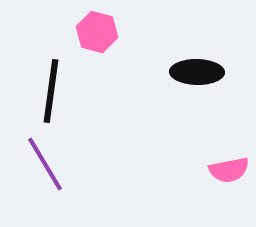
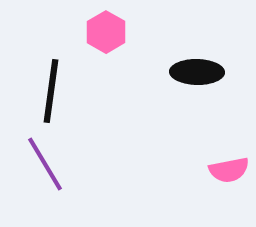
pink hexagon: moved 9 px right; rotated 15 degrees clockwise
